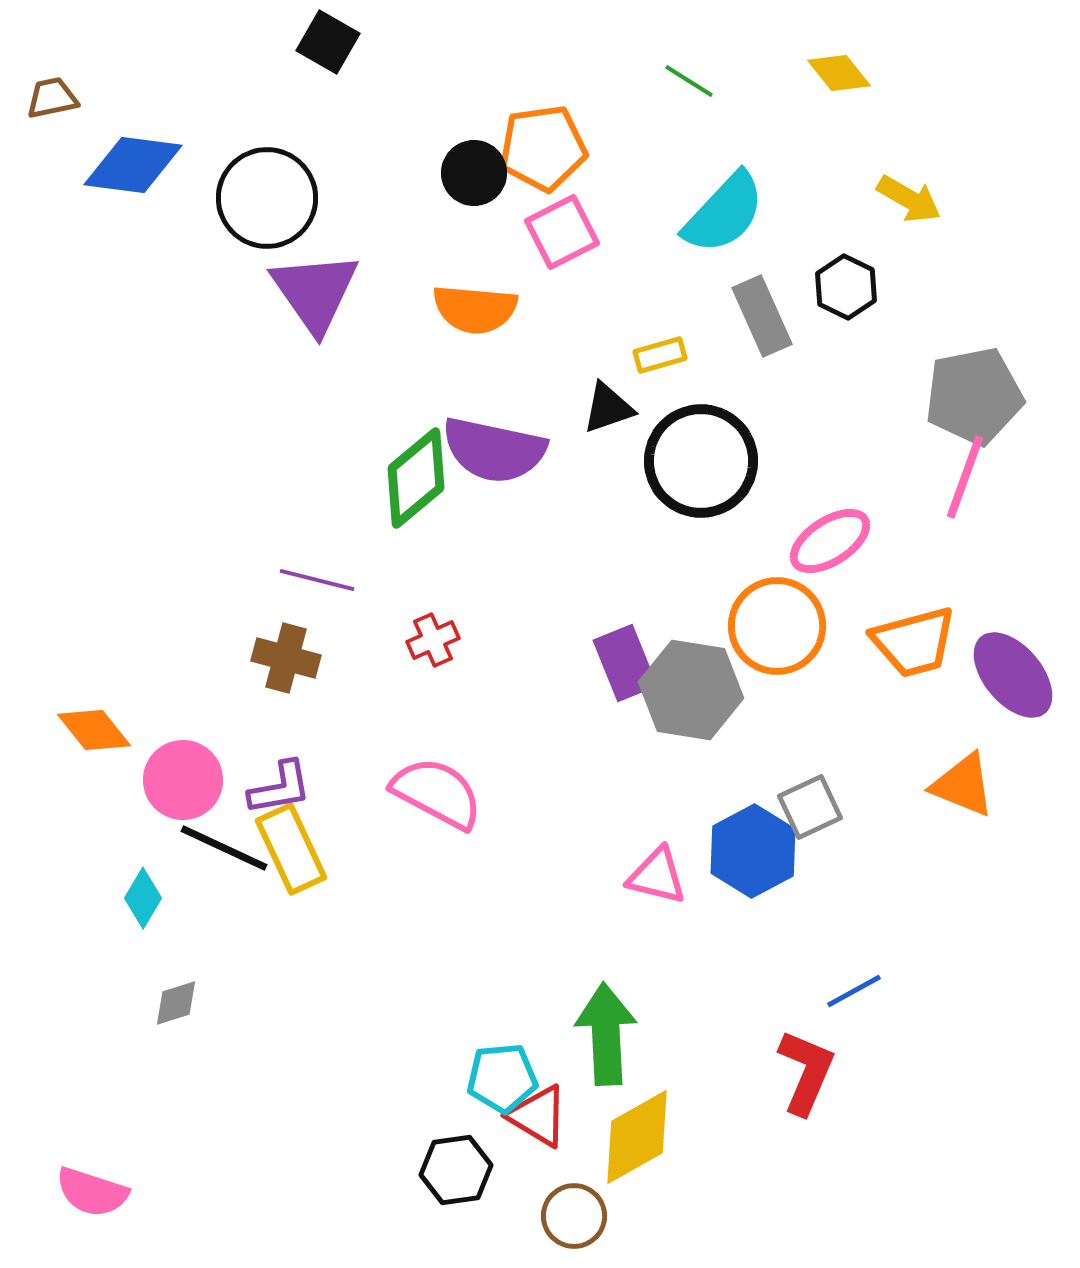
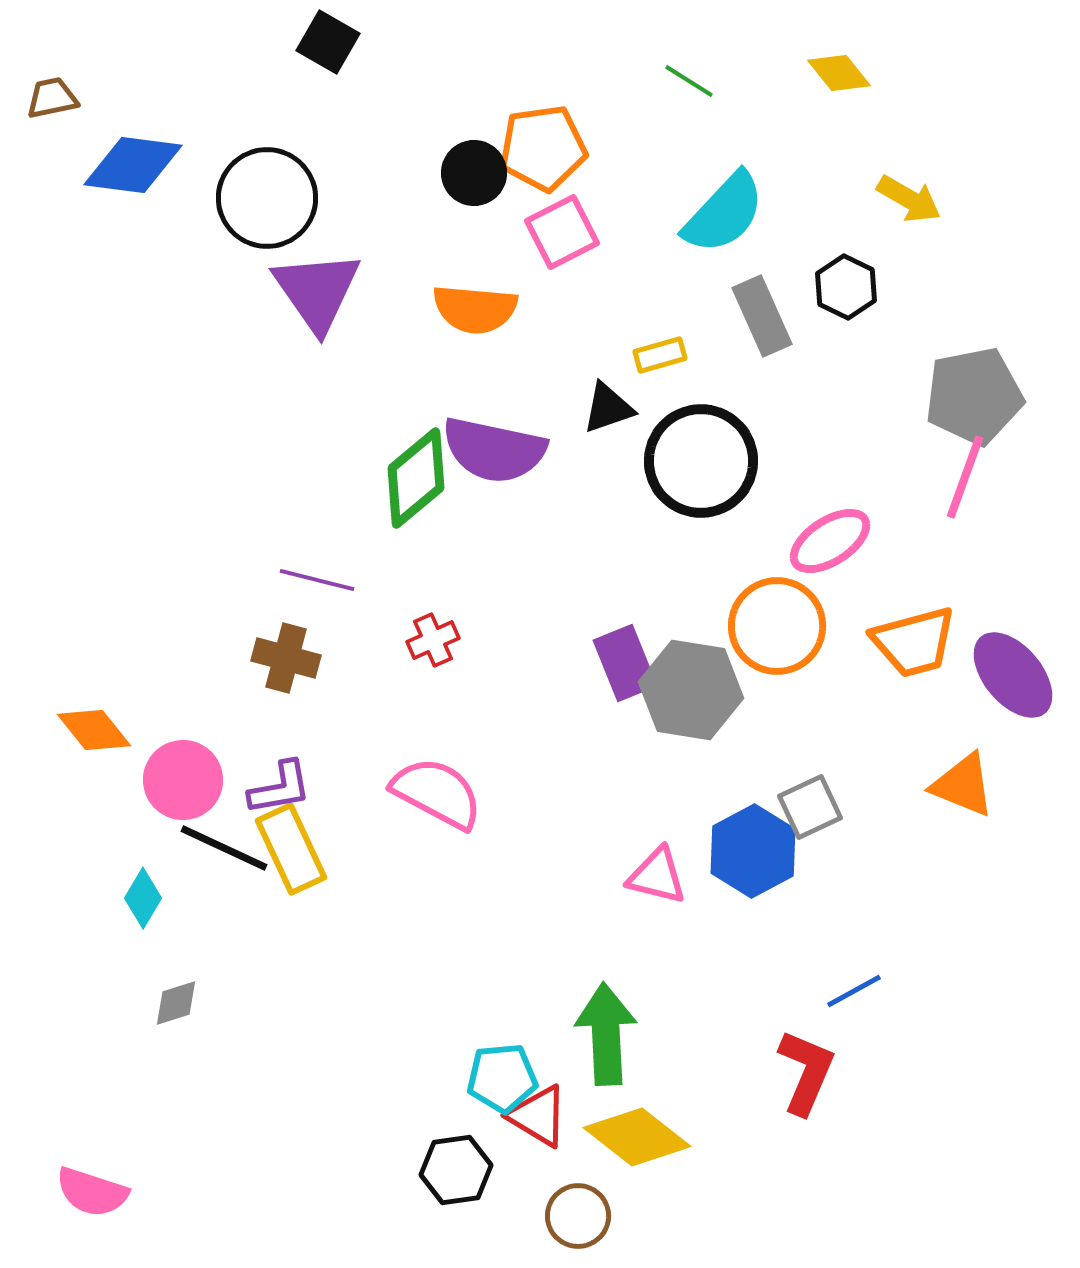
purple triangle at (315, 292): moved 2 px right, 1 px up
yellow diamond at (637, 1137): rotated 68 degrees clockwise
brown circle at (574, 1216): moved 4 px right
